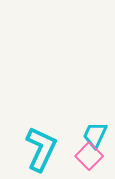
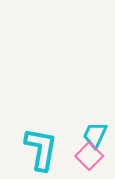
cyan L-shape: rotated 15 degrees counterclockwise
